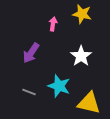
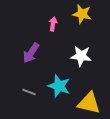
white star: rotated 30 degrees counterclockwise
